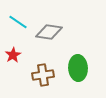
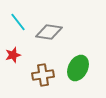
cyan line: rotated 18 degrees clockwise
red star: rotated 14 degrees clockwise
green ellipse: rotated 30 degrees clockwise
